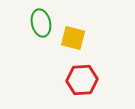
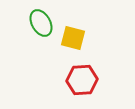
green ellipse: rotated 16 degrees counterclockwise
